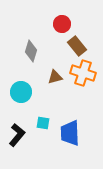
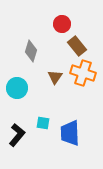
brown triangle: rotated 42 degrees counterclockwise
cyan circle: moved 4 px left, 4 px up
